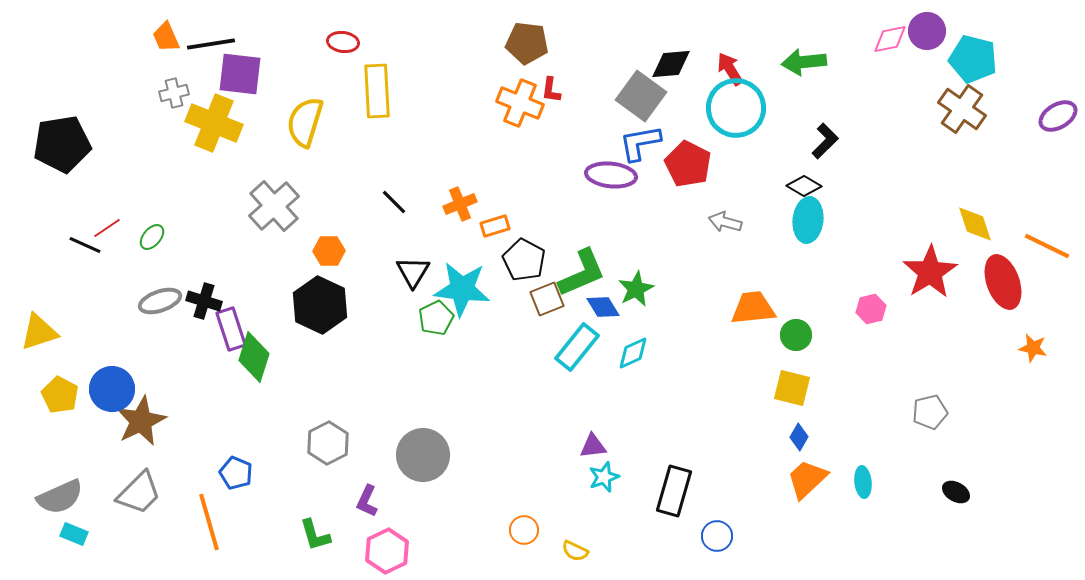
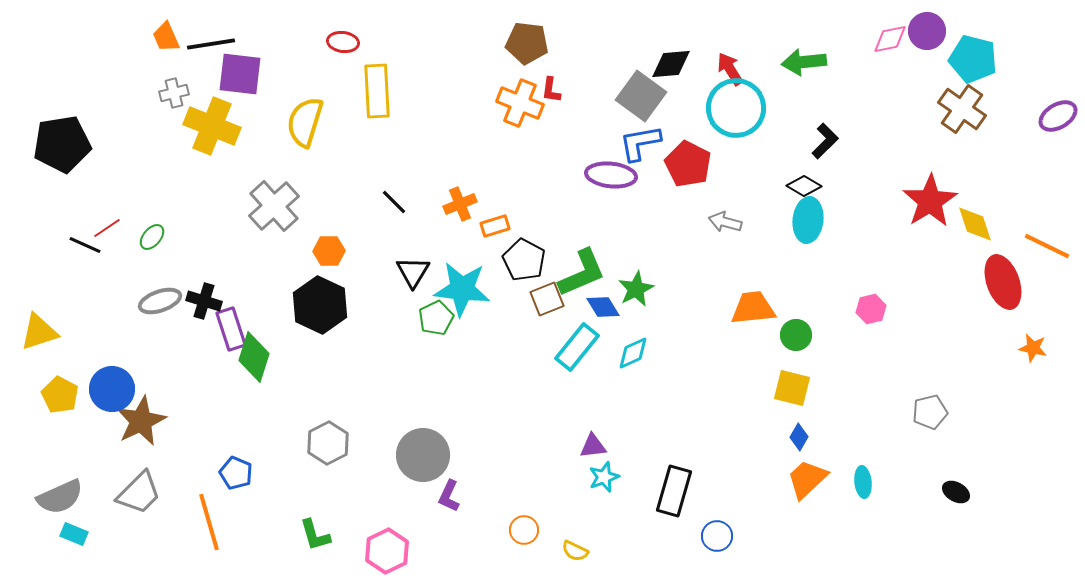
yellow cross at (214, 123): moved 2 px left, 3 px down
red star at (930, 272): moved 71 px up
purple L-shape at (367, 501): moved 82 px right, 5 px up
